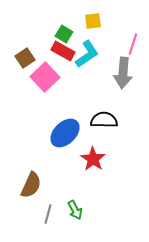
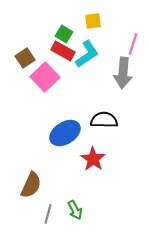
blue ellipse: rotated 12 degrees clockwise
